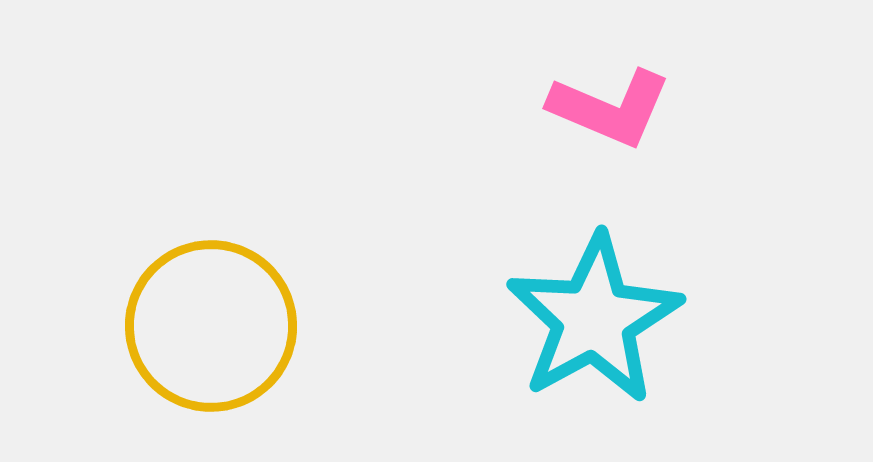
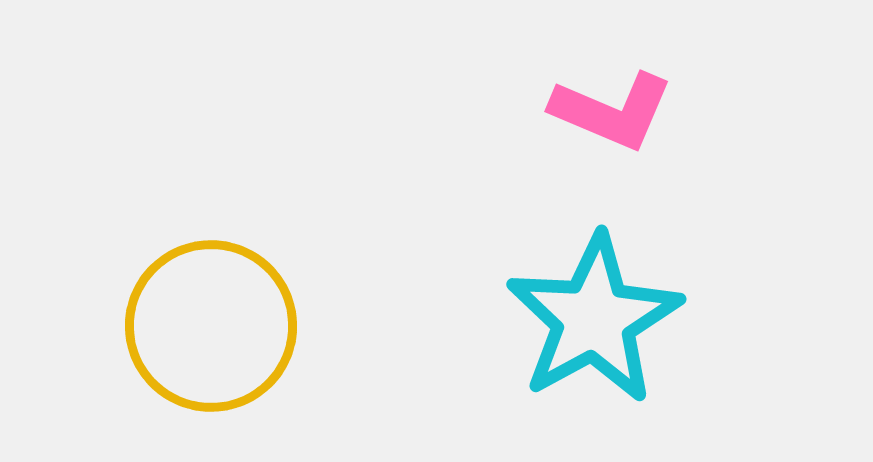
pink L-shape: moved 2 px right, 3 px down
